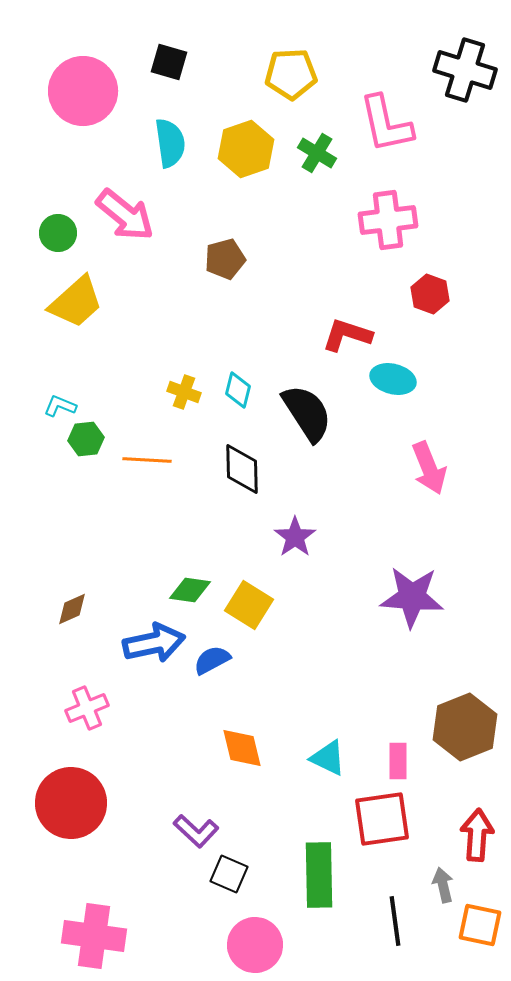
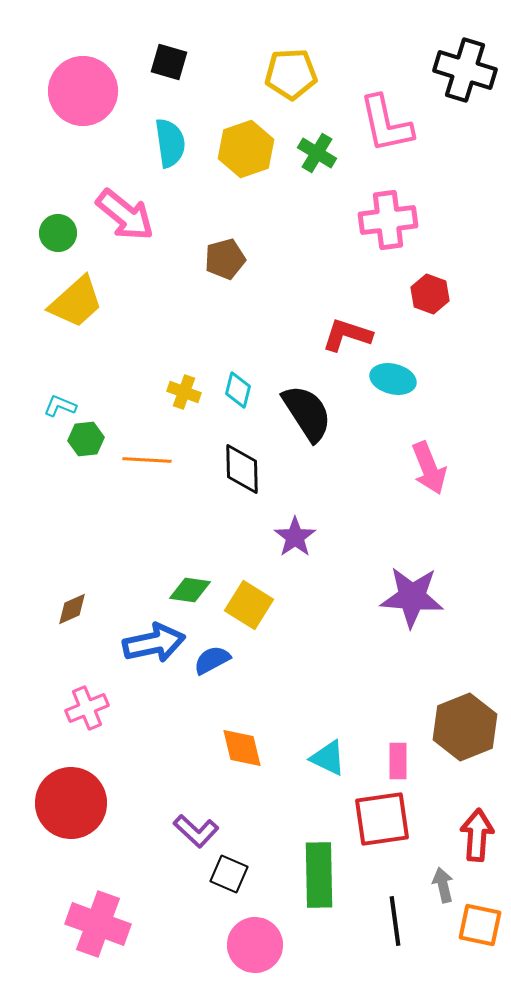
pink cross at (94, 936): moved 4 px right, 12 px up; rotated 12 degrees clockwise
